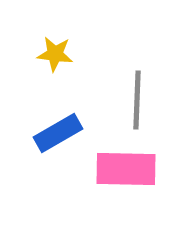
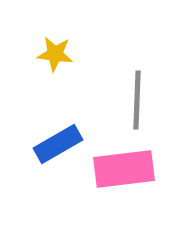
blue rectangle: moved 11 px down
pink rectangle: moved 2 px left; rotated 8 degrees counterclockwise
